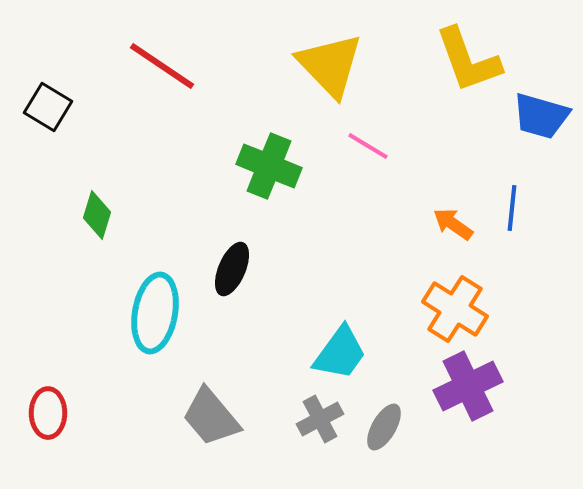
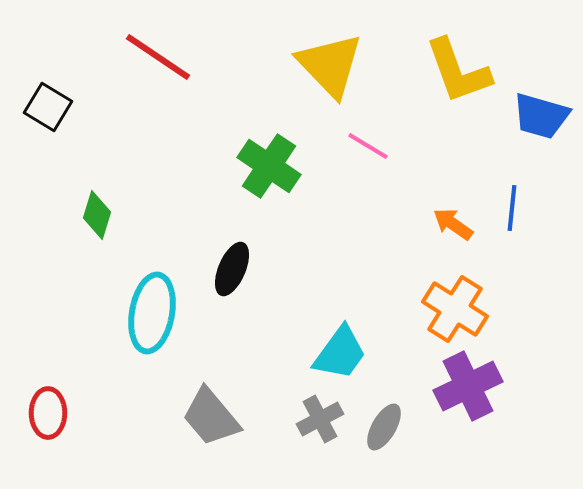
yellow L-shape: moved 10 px left, 11 px down
red line: moved 4 px left, 9 px up
green cross: rotated 12 degrees clockwise
cyan ellipse: moved 3 px left
